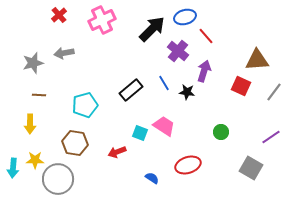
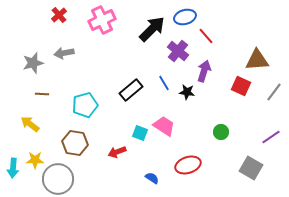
brown line: moved 3 px right, 1 px up
yellow arrow: rotated 126 degrees clockwise
